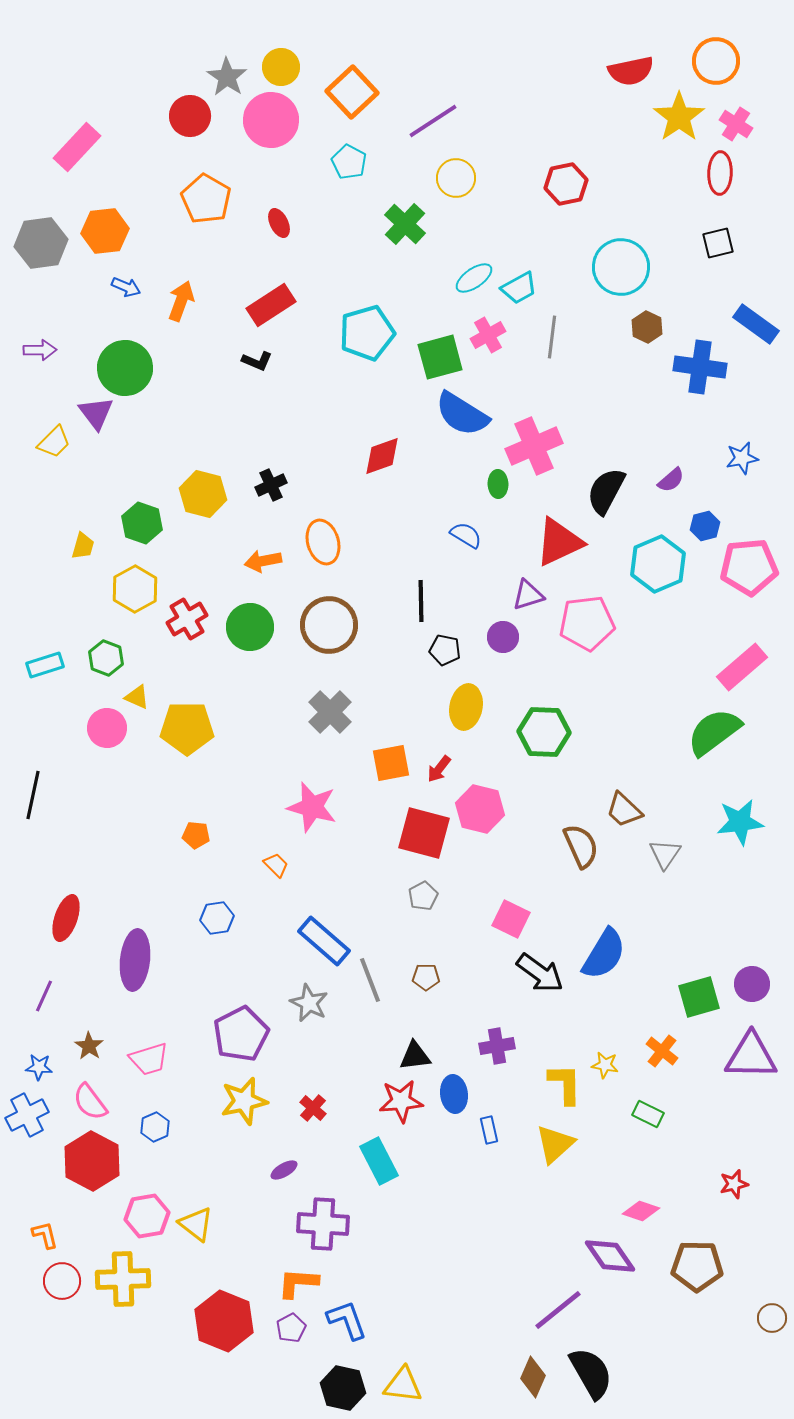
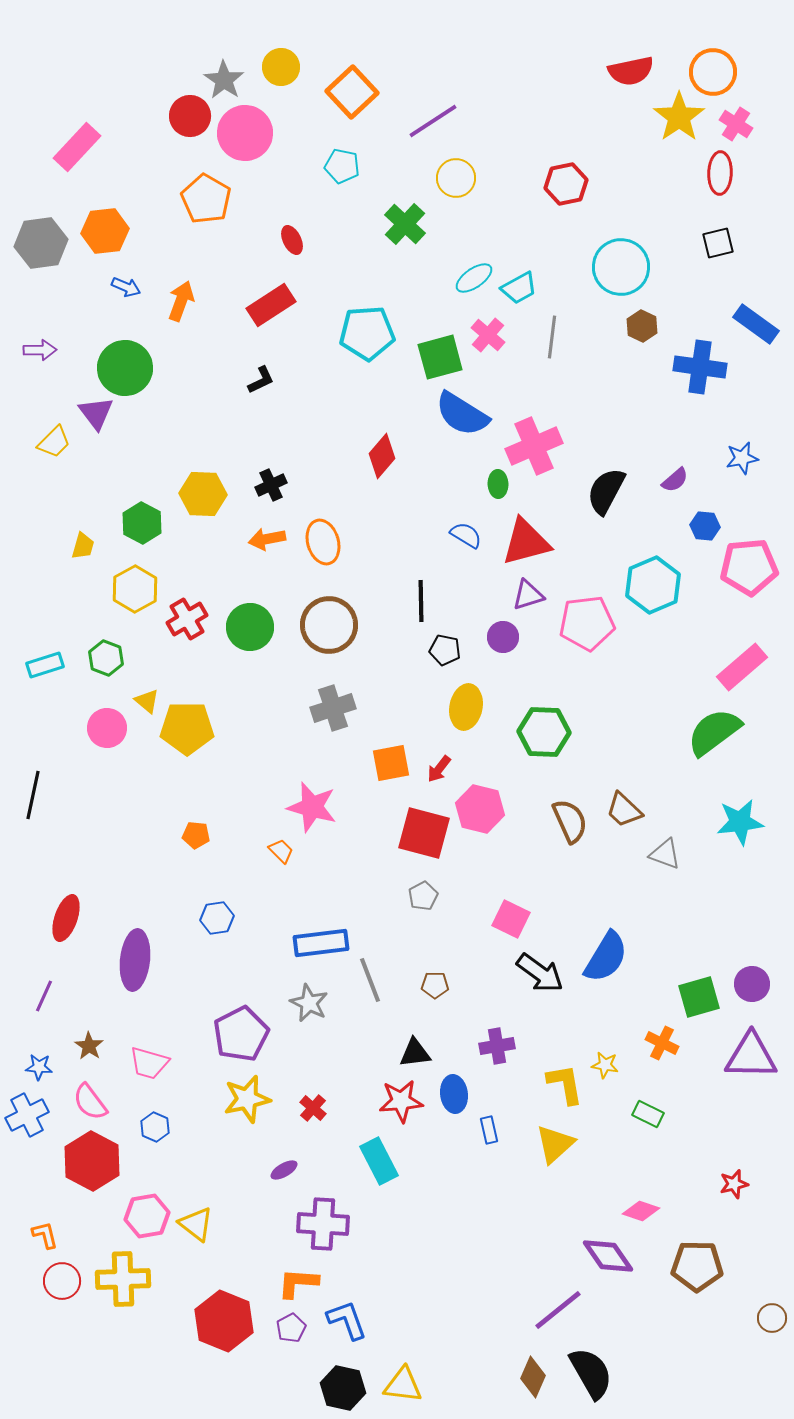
orange circle at (716, 61): moved 3 px left, 11 px down
gray star at (227, 77): moved 3 px left, 3 px down
pink circle at (271, 120): moved 26 px left, 13 px down
cyan pentagon at (349, 162): moved 7 px left, 4 px down; rotated 16 degrees counterclockwise
red ellipse at (279, 223): moved 13 px right, 17 px down
brown hexagon at (647, 327): moved 5 px left, 1 px up
cyan pentagon at (367, 333): rotated 12 degrees clockwise
pink cross at (488, 335): rotated 20 degrees counterclockwise
black L-shape at (257, 361): moved 4 px right, 19 px down; rotated 48 degrees counterclockwise
red diamond at (382, 456): rotated 30 degrees counterclockwise
purple semicircle at (671, 480): moved 4 px right
yellow hexagon at (203, 494): rotated 12 degrees counterclockwise
green hexagon at (142, 523): rotated 9 degrees clockwise
blue hexagon at (705, 526): rotated 20 degrees clockwise
red triangle at (559, 542): moved 33 px left; rotated 10 degrees clockwise
orange arrow at (263, 561): moved 4 px right, 22 px up
cyan hexagon at (658, 564): moved 5 px left, 21 px down
yellow triangle at (137, 697): moved 10 px right, 4 px down; rotated 16 degrees clockwise
gray cross at (330, 712): moved 3 px right, 4 px up; rotated 27 degrees clockwise
brown semicircle at (581, 846): moved 11 px left, 25 px up
gray triangle at (665, 854): rotated 44 degrees counterclockwise
orange trapezoid at (276, 865): moved 5 px right, 14 px up
blue rectangle at (324, 941): moved 3 px left, 2 px down; rotated 48 degrees counterclockwise
blue semicircle at (604, 954): moved 2 px right, 3 px down
brown pentagon at (426, 977): moved 9 px right, 8 px down
orange cross at (662, 1051): moved 8 px up; rotated 12 degrees counterclockwise
black triangle at (415, 1056): moved 3 px up
pink trapezoid at (149, 1059): moved 4 px down; rotated 33 degrees clockwise
yellow L-shape at (565, 1084): rotated 9 degrees counterclockwise
yellow star at (244, 1101): moved 3 px right, 2 px up
blue hexagon at (155, 1127): rotated 12 degrees counterclockwise
purple diamond at (610, 1256): moved 2 px left
